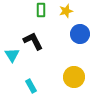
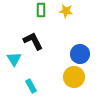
yellow star: rotated 24 degrees clockwise
blue circle: moved 20 px down
cyan triangle: moved 2 px right, 4 px down
